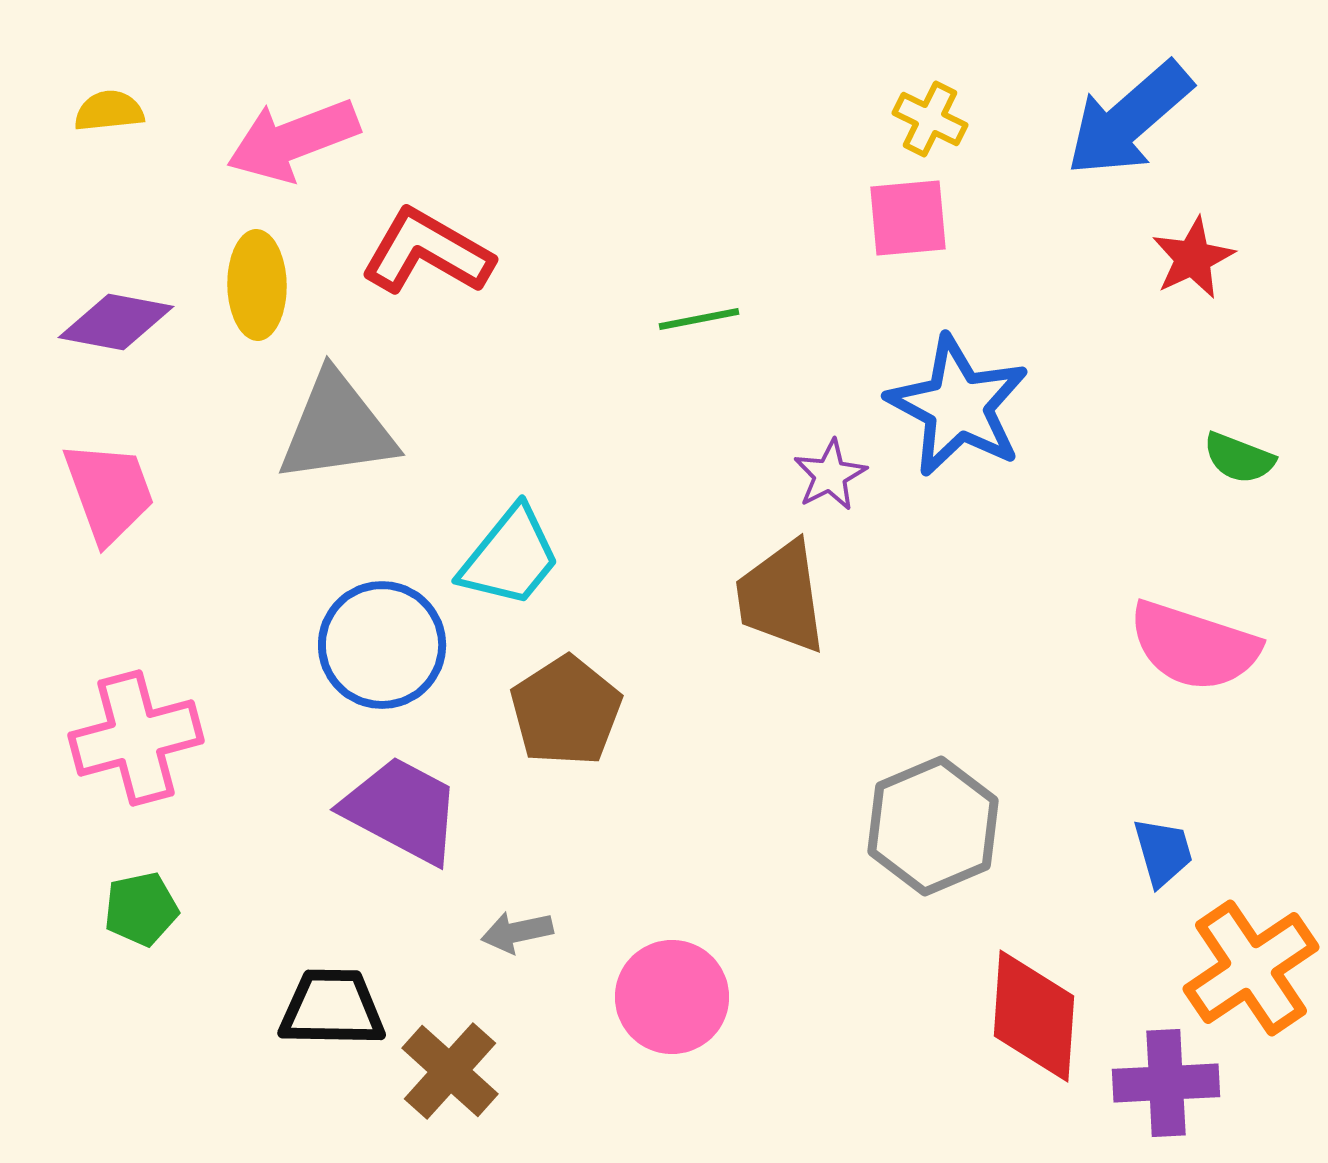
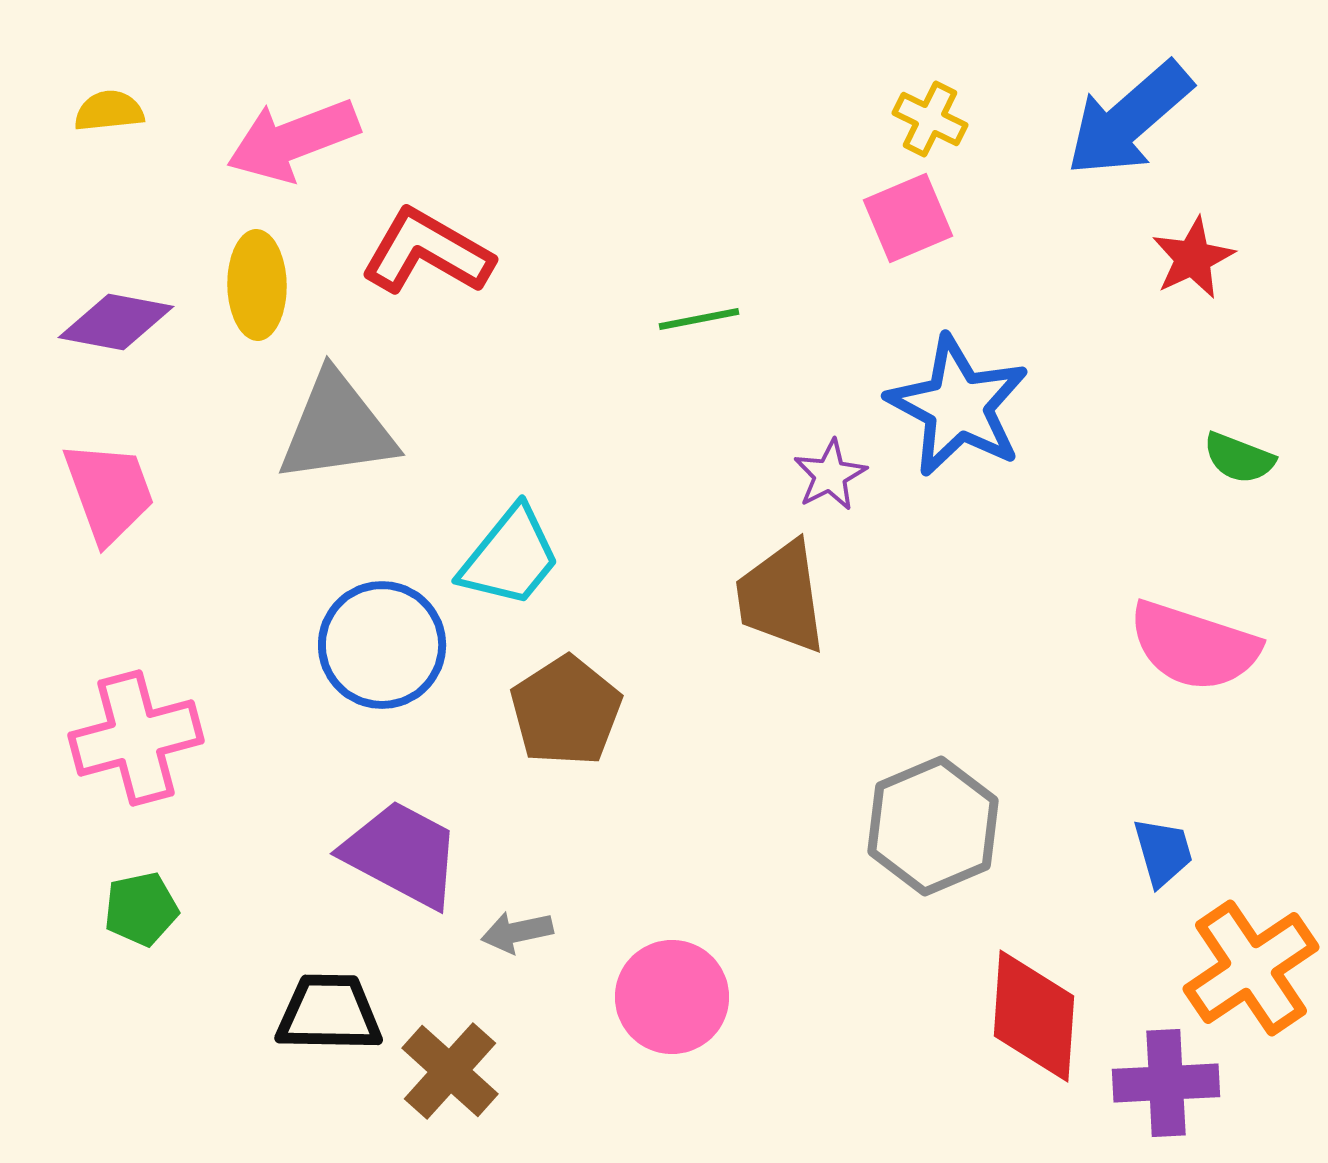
pink square: rotated 18 degrees counterclockwise
purple trapezoid: moved 44 px down
black trapezoid: moved 3 px left, 5 px down
